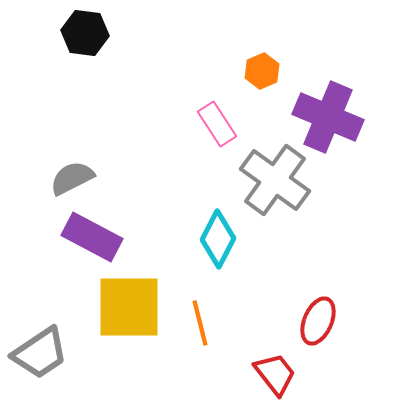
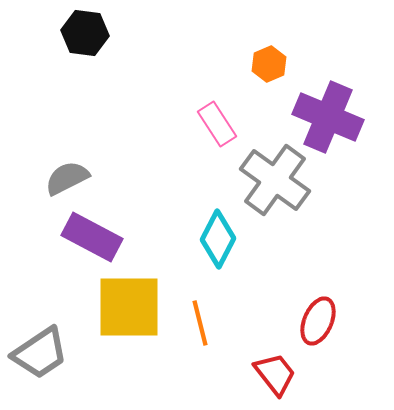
orange hexagon: moved 7 px right, 7 px up
gray semicircle: moved 5 px left
